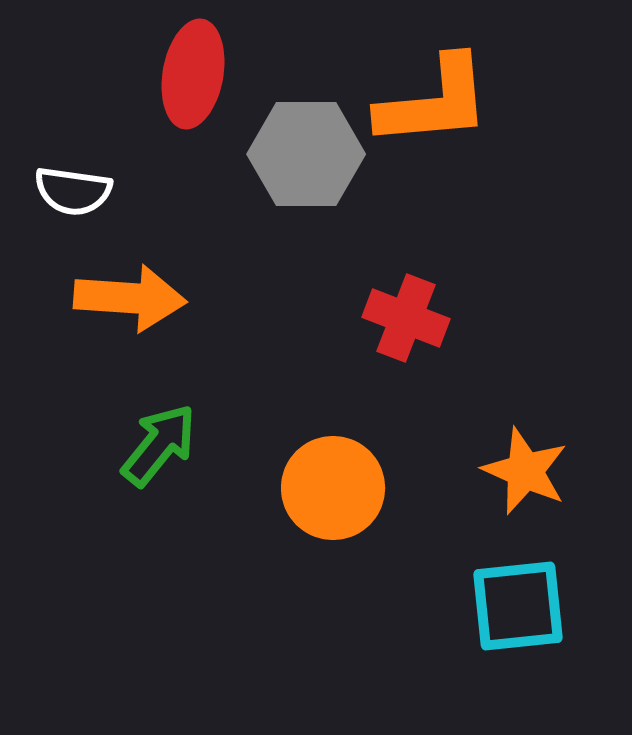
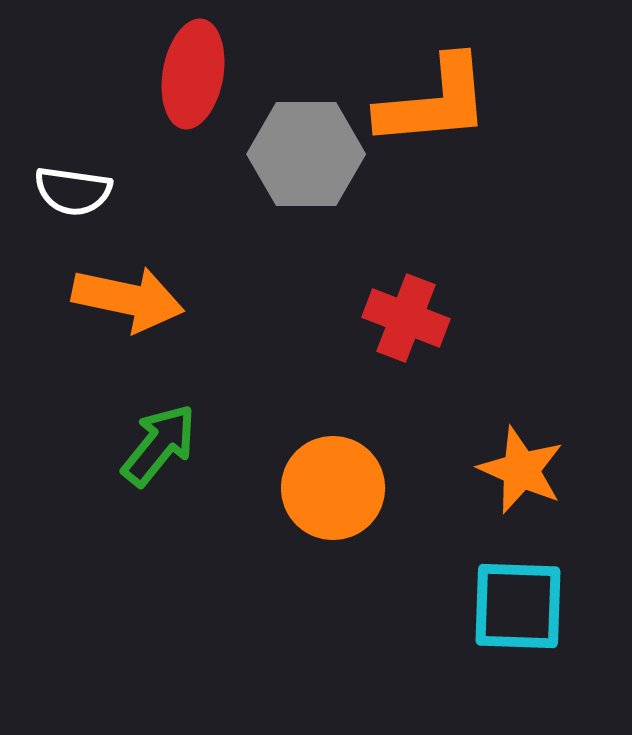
orange arrow: moved 2 px left, 1 px down; rotated 8 degrees clockwise
orange star: moved 4 px left, 1 px up
cyan square: rotated 8 degrees clockwise
